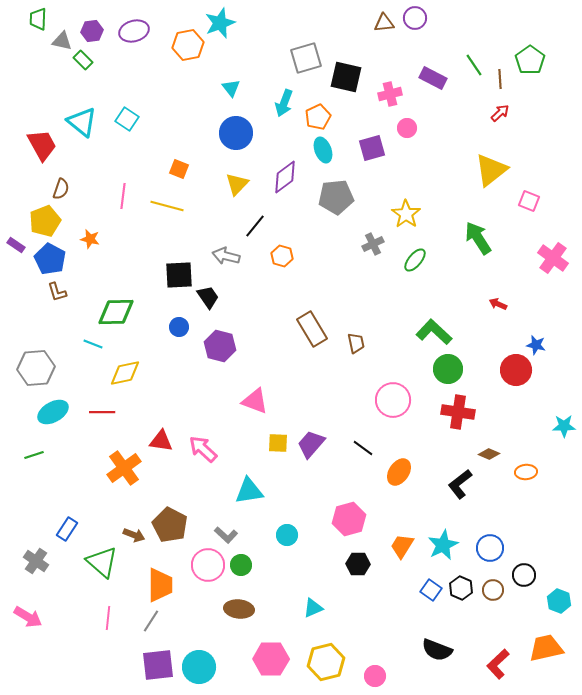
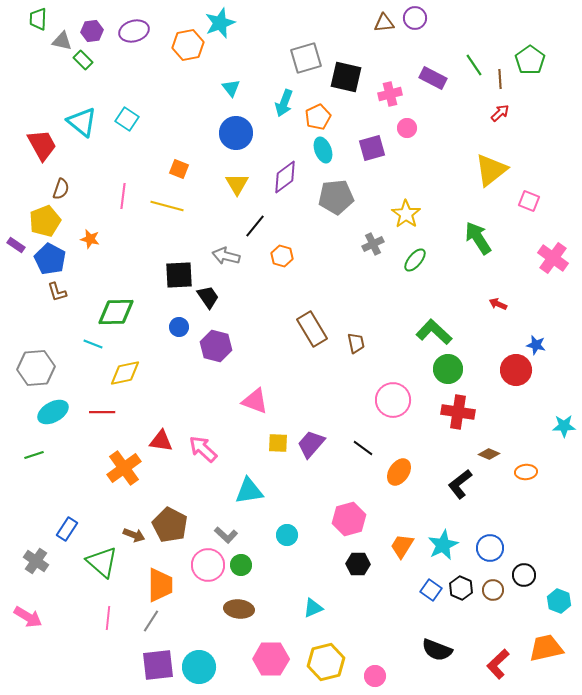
yellow triangle at (237, 184): rotated 15 degrees counterclockwise
purple hexagon at (220, 346): moved 4 px left
